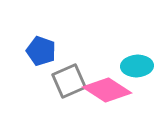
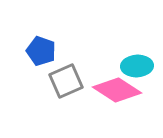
gray square: moved 3 px left
pink diamond: moved 10 px right
